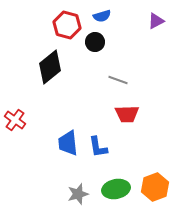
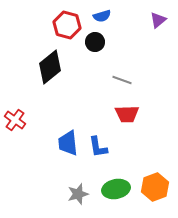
purple triangle: moved 2 px right, 1 px up; rotated 12 degrees counterclockwise
gray line: moved 4 px right
